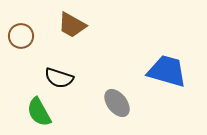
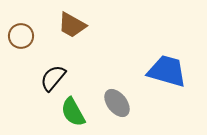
black semicircle: moved 6 px left; rotated 112 degrees clockwise
green semicircle: moved 34 px right
